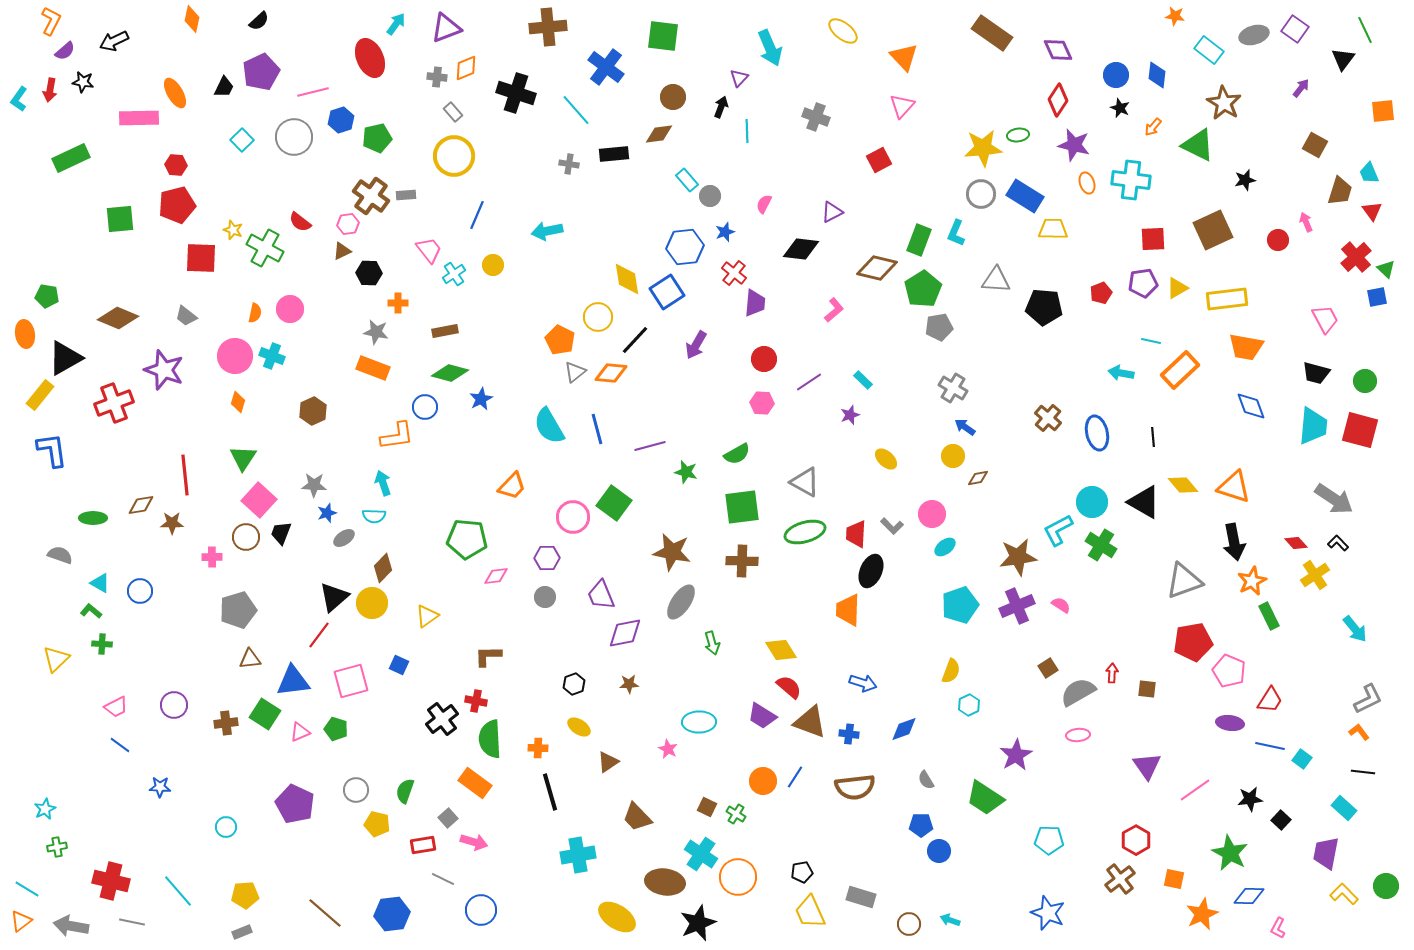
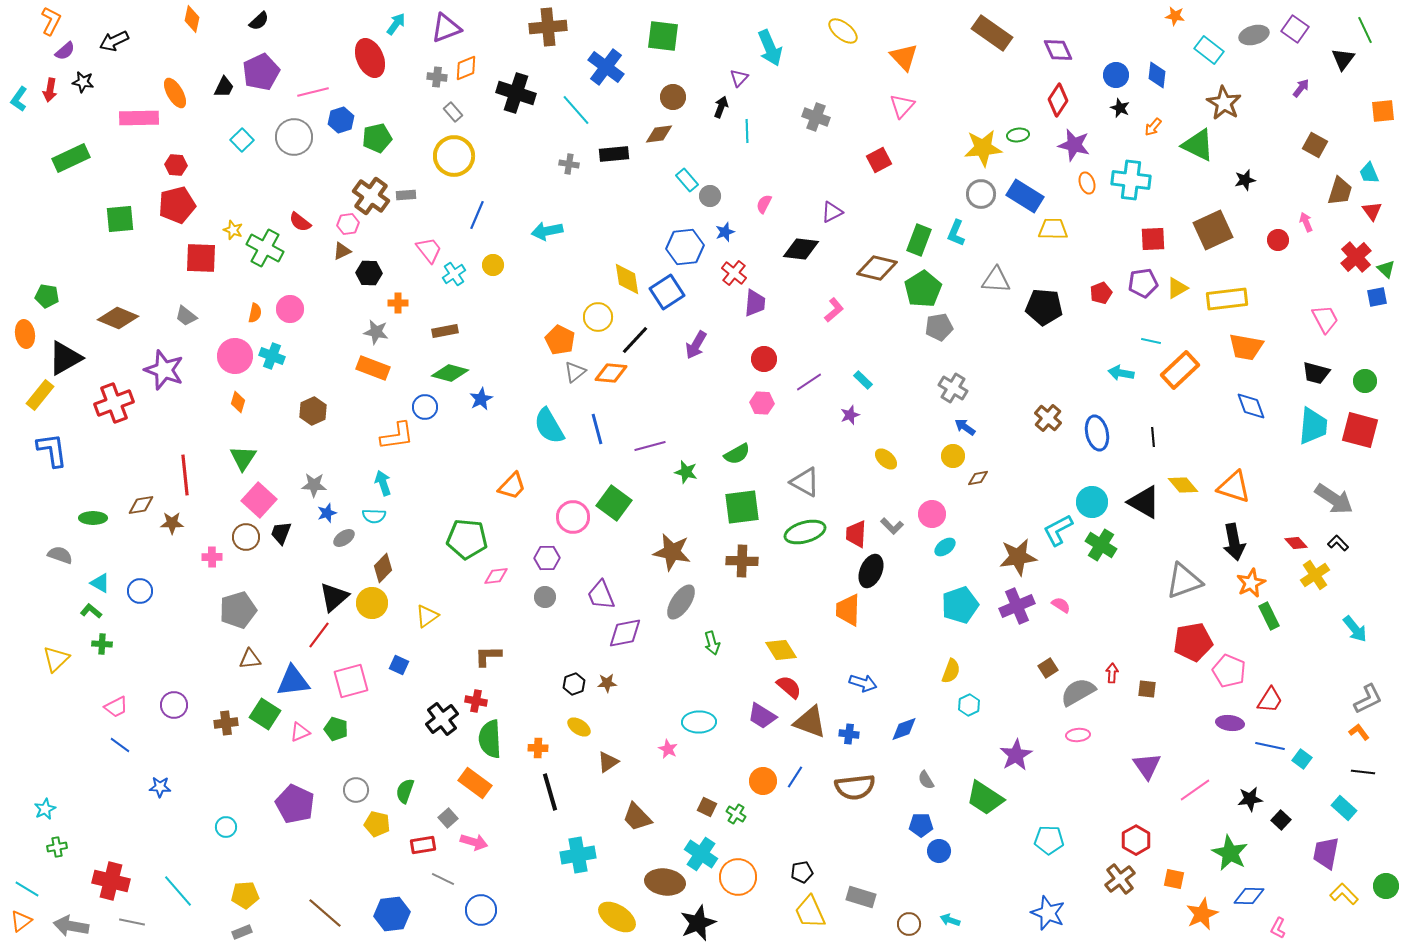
orange star at (1252, 581): moved 1 px left, 2 px down
brown star at (629, 684): moved 22 px left, 1 px up
